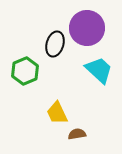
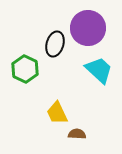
purple circle: moved 1 px right
green hexagon: moved 2 px up; rotated 12 degrees counterclockwise
brown semicircle: rotated 12 degrees clockwise
